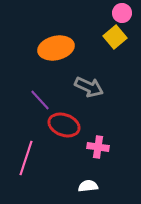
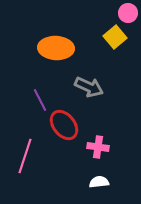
pink circle: moved 6 px right
orange ellipse: rotated 16 degrees clockwise
purple line: rotated 15 degrees clockwise
red ellipse: rotated 32 degrees clockwise
pink line: moved 1 px left, 2 px up
white semicircle: moved 11 px right, 4 px up
